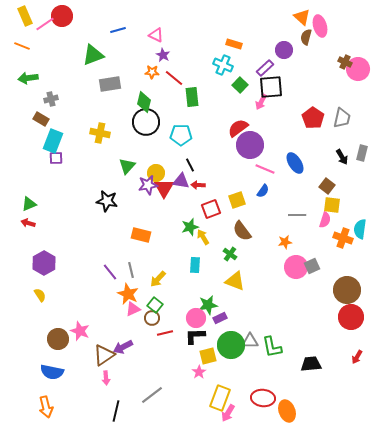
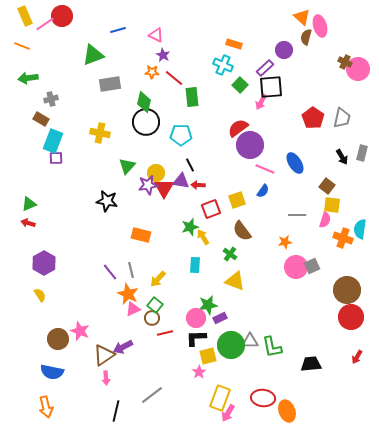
black L-shape at (195, 336): moved 1 px right, 2 px down
